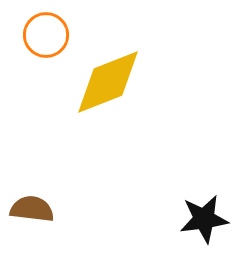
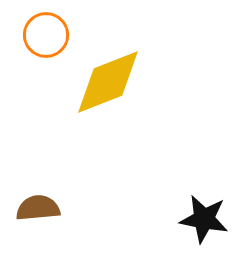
brown semicircle: moved 6 px right, 1 px up; rotated 12 degrees counterclockwise
black star: rotated 18 degrees clockwise
